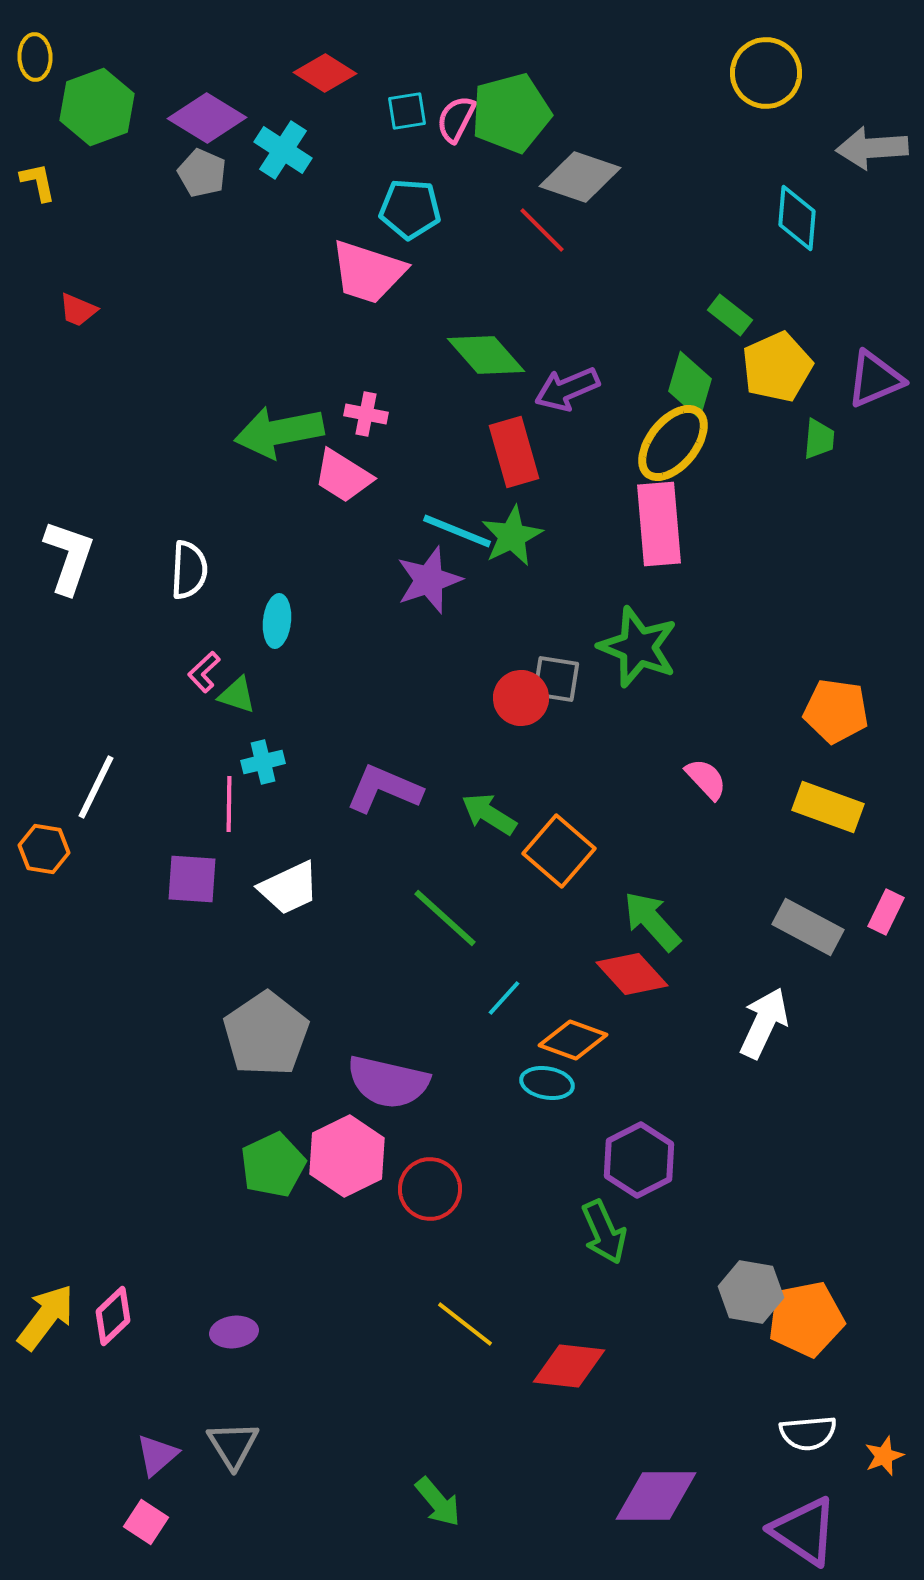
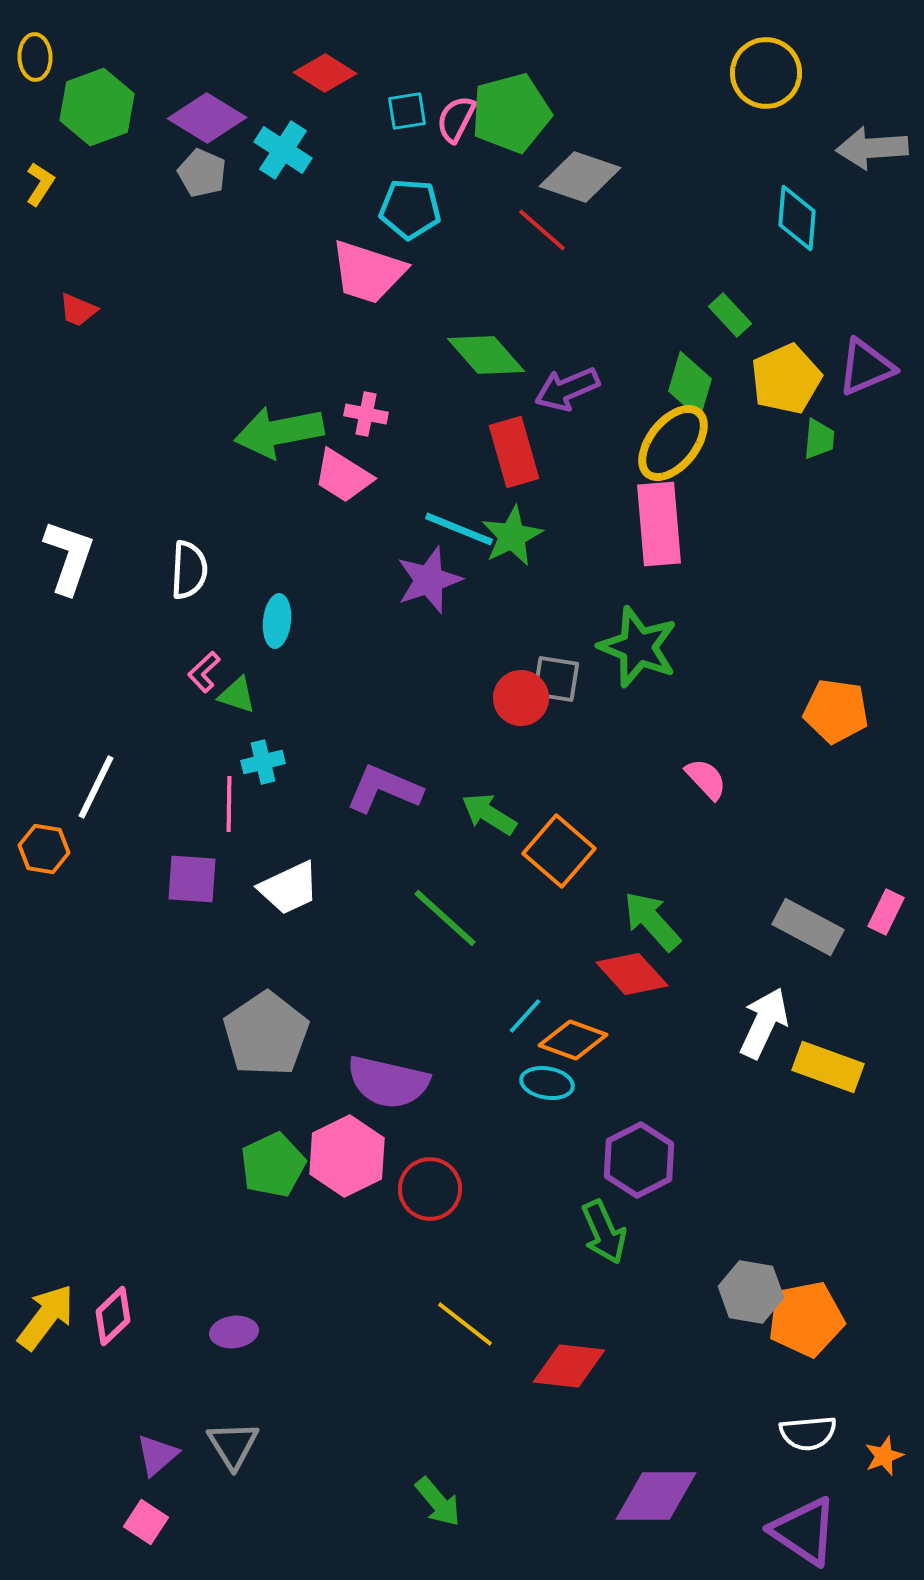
yellow L-shape at (38, 182): moved 2 px right, 2 px down; rotated 45 degrees clockwise
red line at (542, 230): rotated 4 degrees counterclockwise
green rectangle at (730, 315): rotated 9 degrees clockwise
yellow pentagon at (777, 367): moved 9 px right, 12 px down
purple triangle at (875, 379): moved 9 px left, 12 px up
cyan line at (457, 531): moved 2 px right, 2 px up
yellow rectangle at (828, 807): moved 260 px down
cyan line at (504, 998): moved 21 px right, 18 px down
